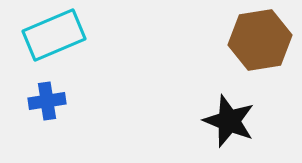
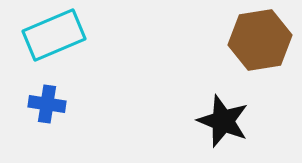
blue cross: moved 3 px down; rotated 18 degrees clockwise
black star: moved 6 px left
